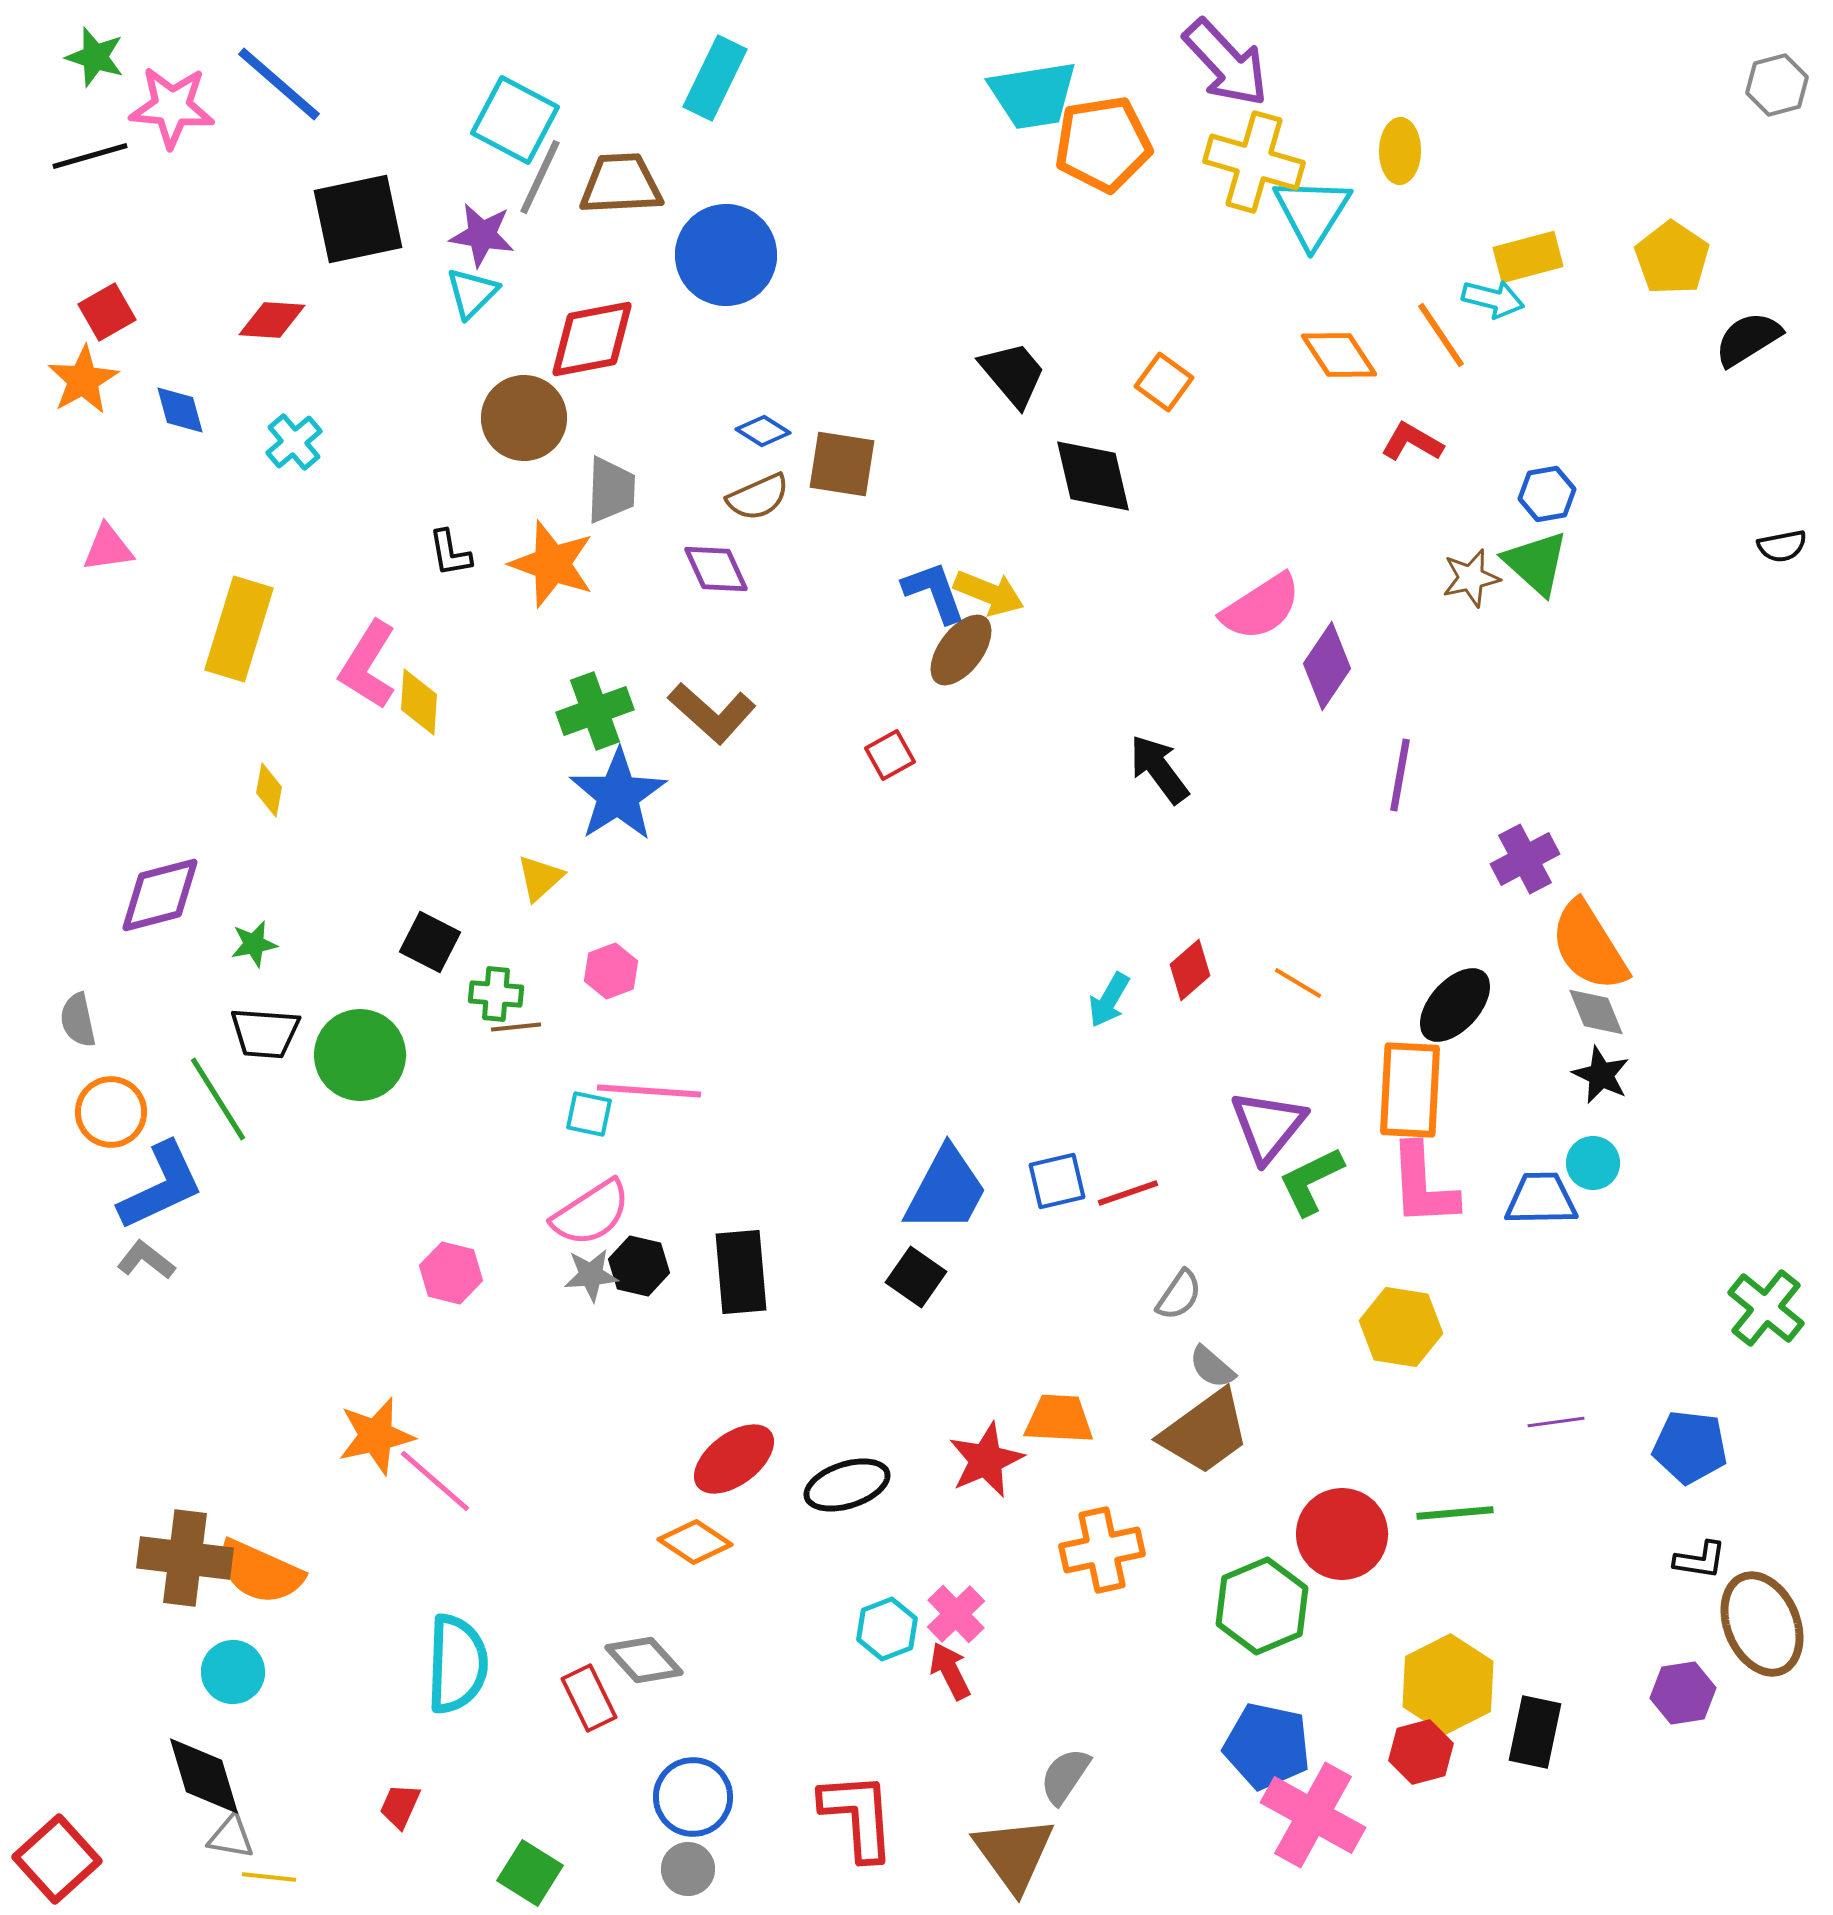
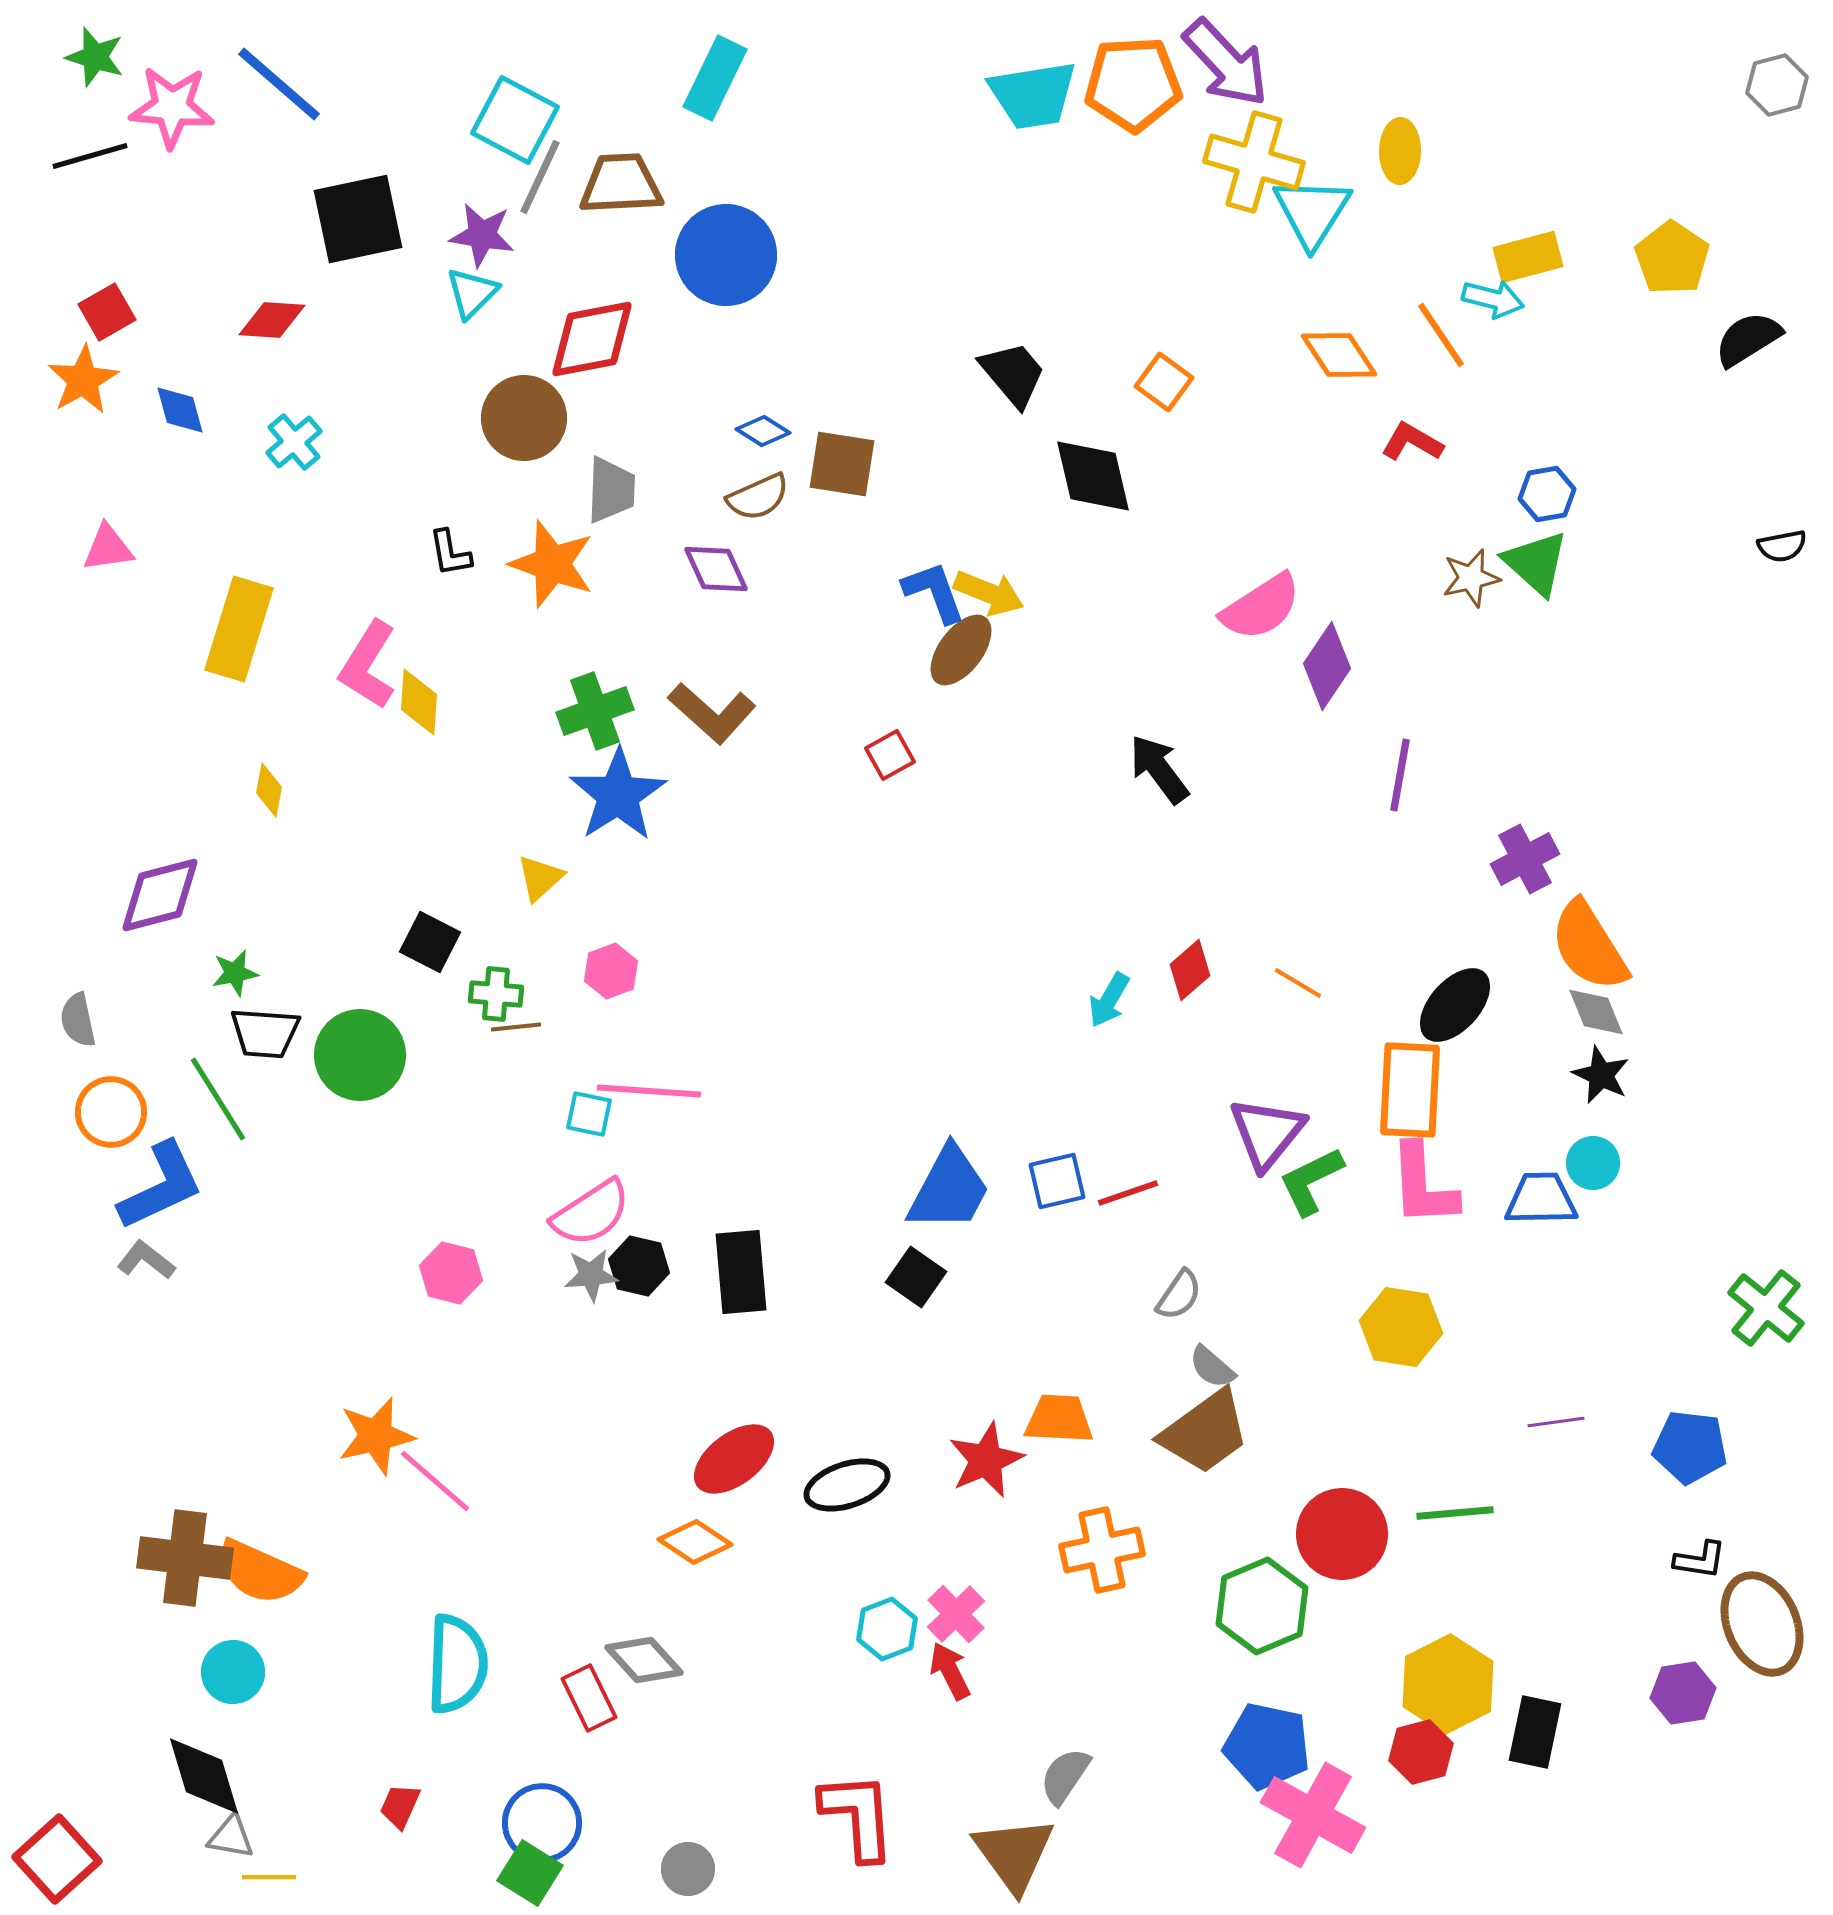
orange pentagon at (1103, 144): moved 30 px right, 60 px up; rotated 6 degrees clockwise
green star at (254, 944): moved 19 px left, 29 px down
purple triangle at (1268, 1126): moved 1 px left, 7 px down
blue trapezoid at (946, 1190): moved 3 px right, 1 px up
blue circle at (693, 1797): moved 151 px left, 26 px down
yellow line at (269, 1877): rotated 6 degrees counterclockwise
